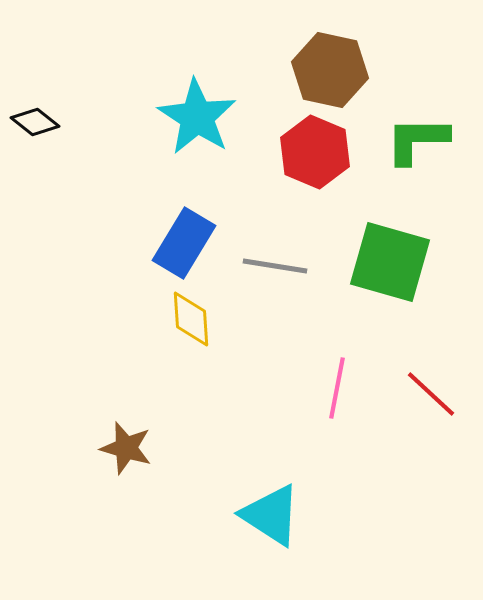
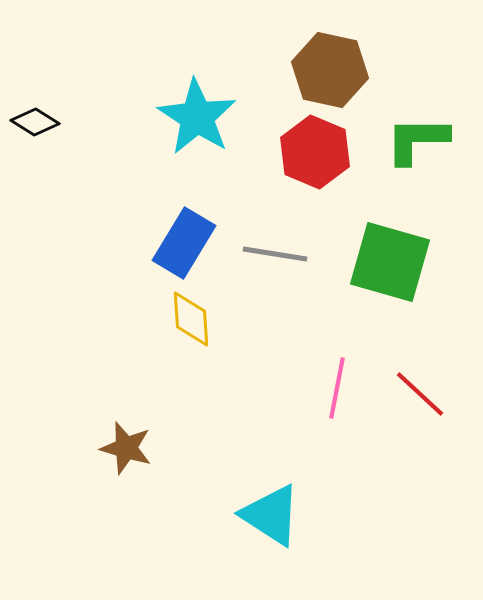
black diamond: rotated 6 degrees counterclockwise
gray line: moved 12 px up
red line: moved 11 px left
